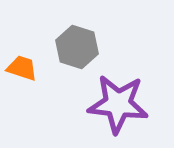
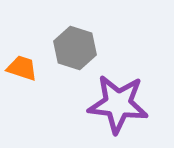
gray hexagon: moved 2 px left, 1 px down
